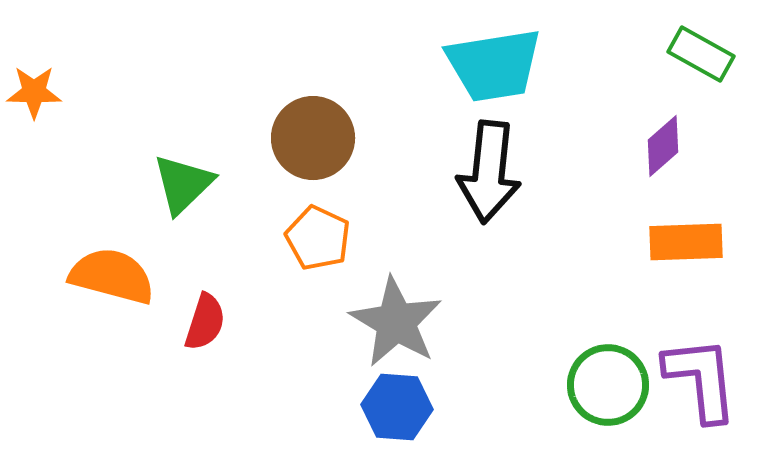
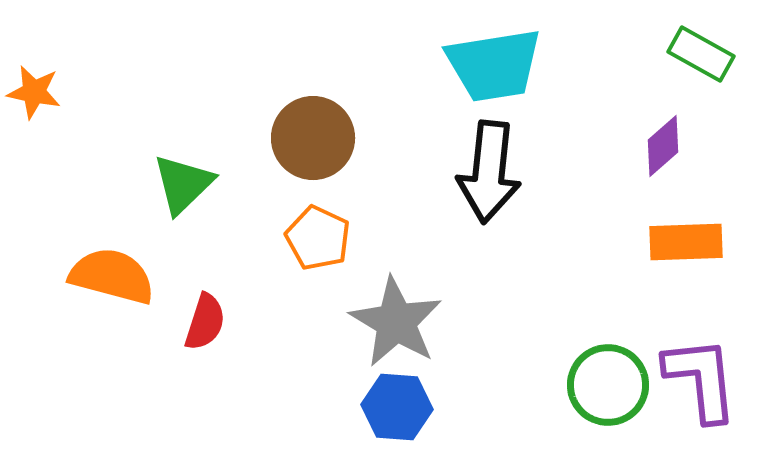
orange star: rotated 10 degrees clockwise
